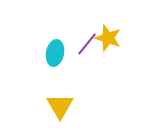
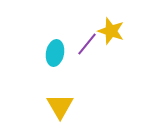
yellow star: moved 3 px right, 7 px up
